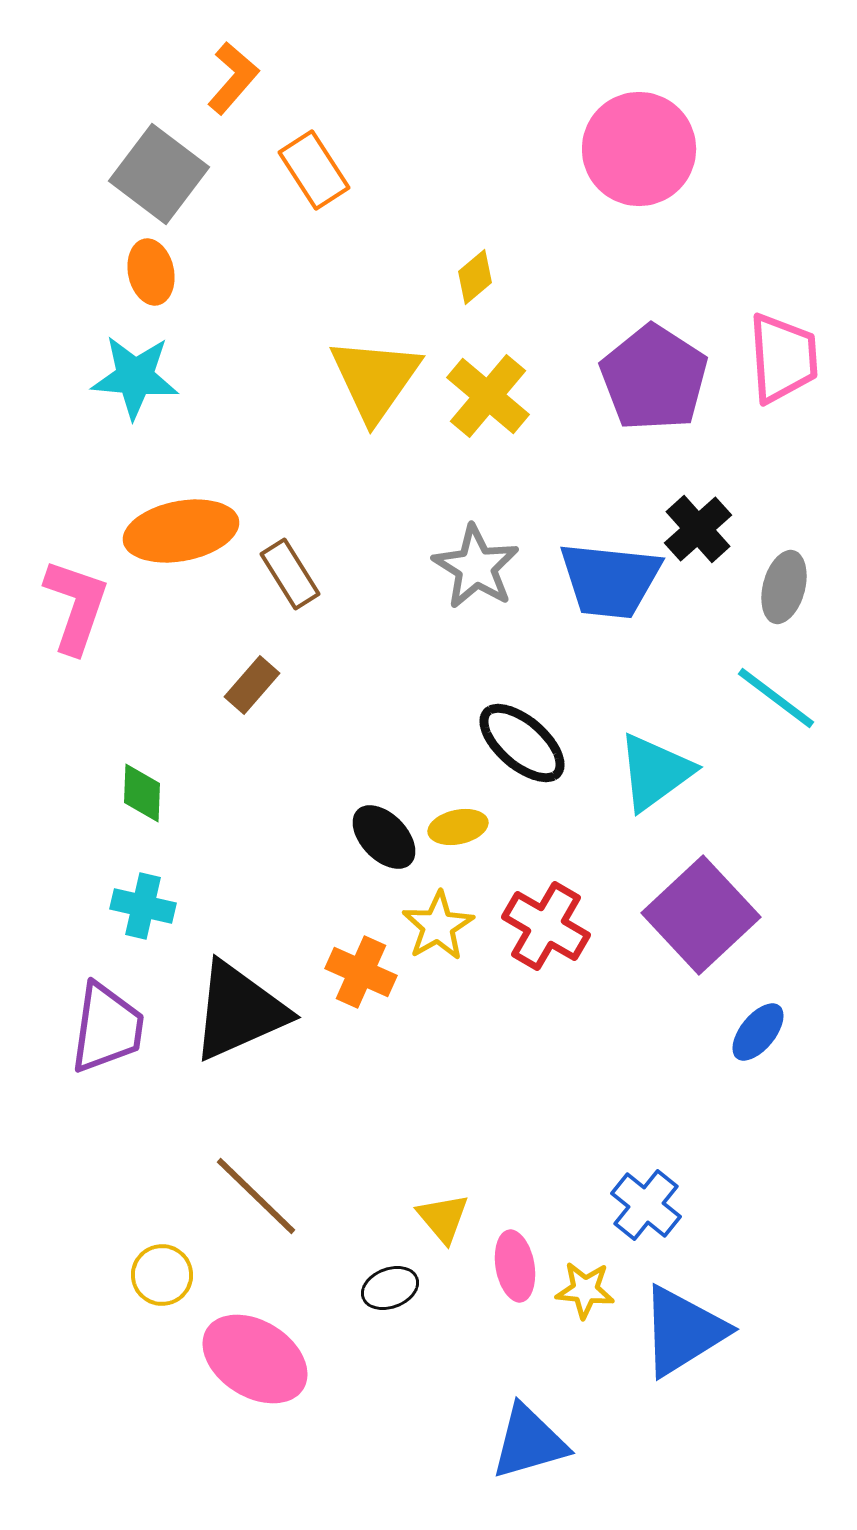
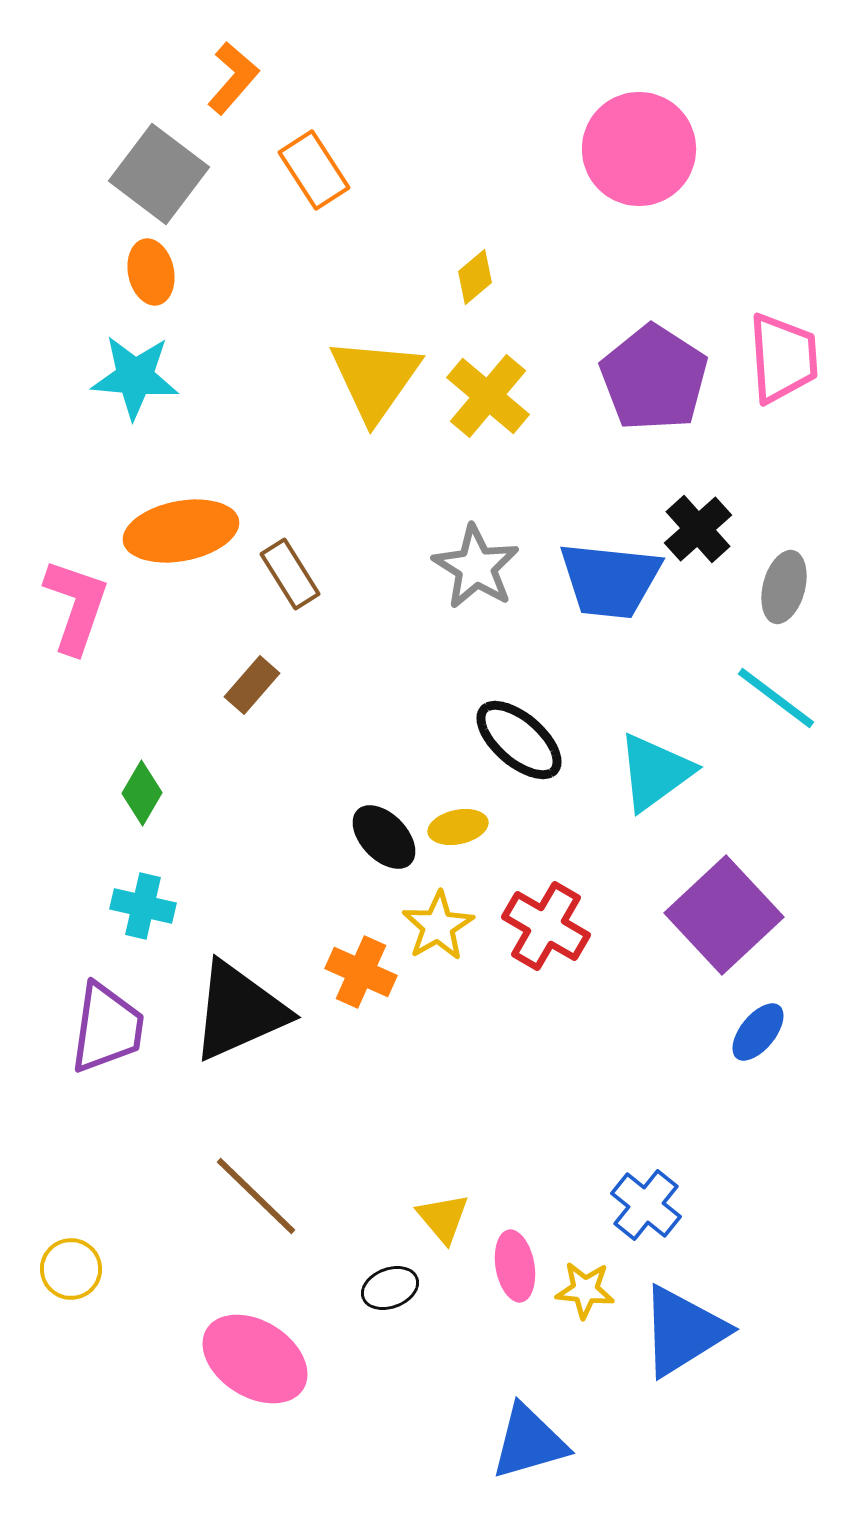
black ellipse at (522, 743): moved 3 px left, 3 px up
green diamond at (142, 793): rotated 28 degrees clockwise
purple square at (701, 915): moved 23 px right
yellow circle at (162, 1275): moved 91 px left, 6 px up
